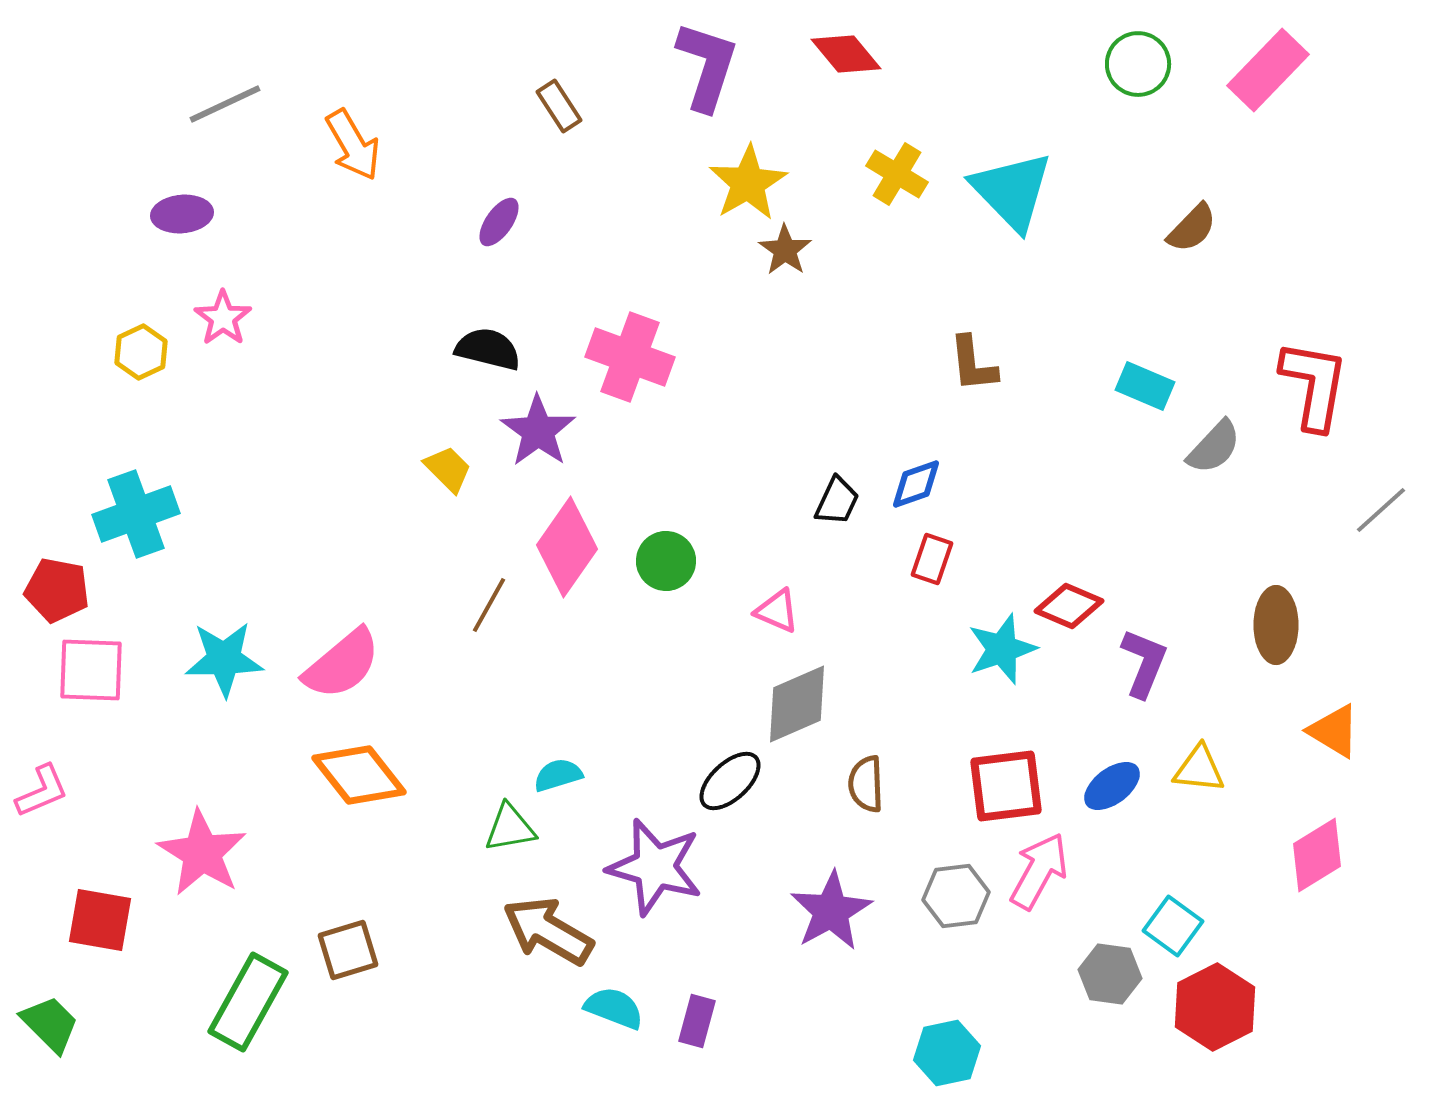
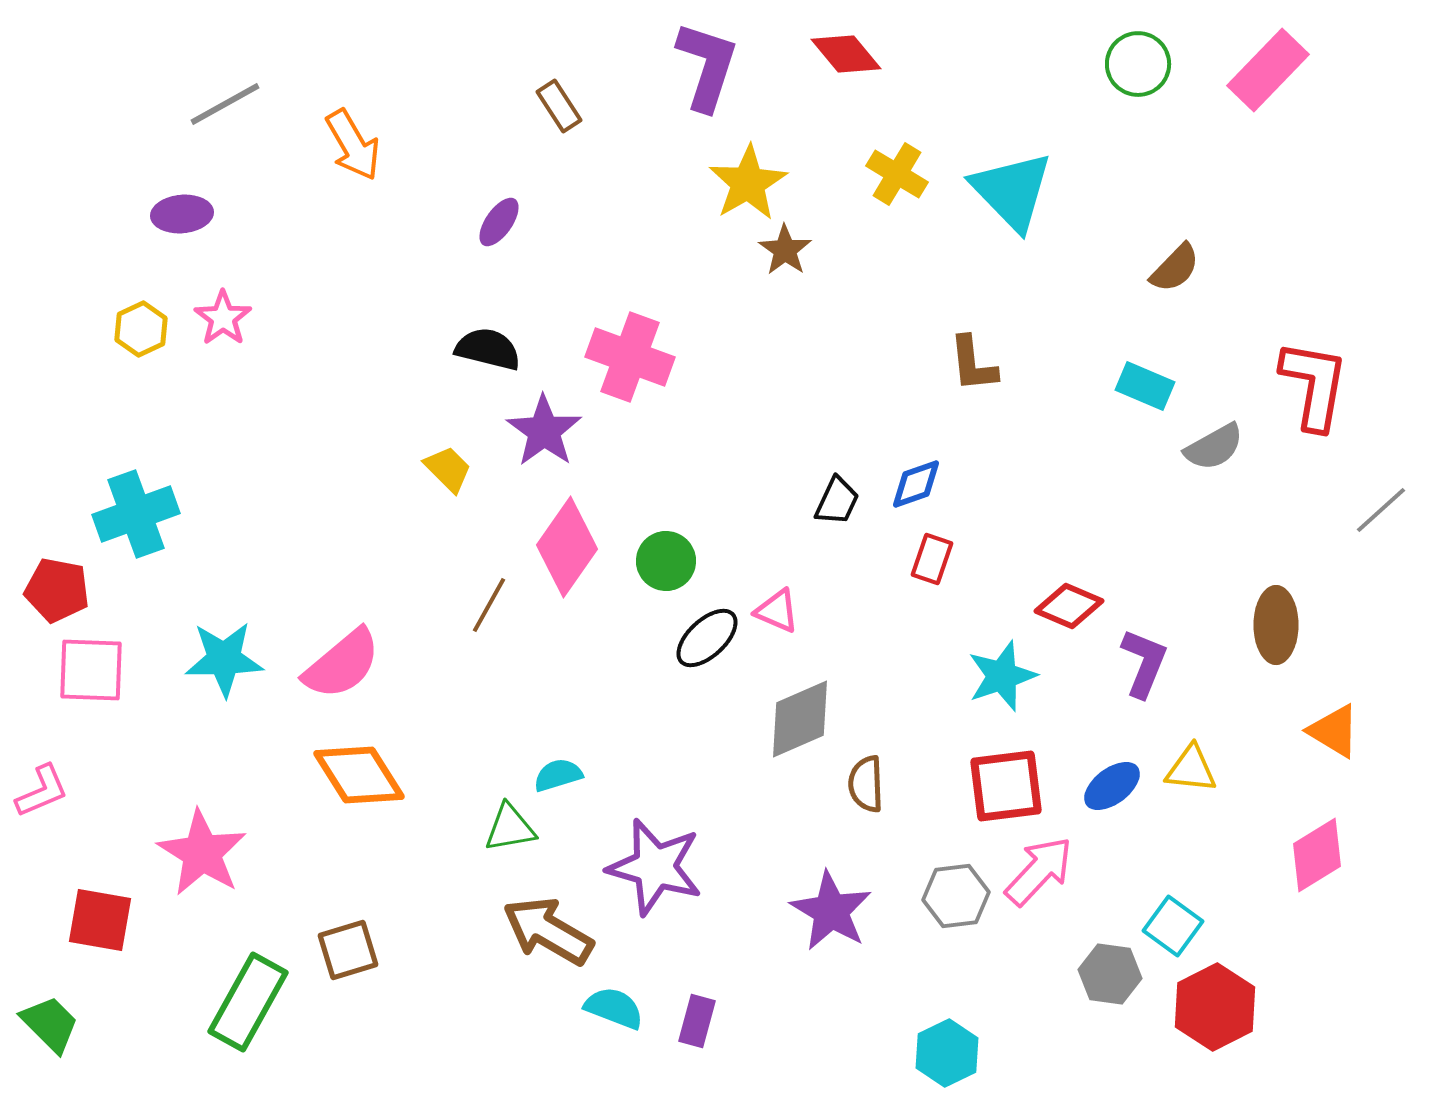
gray line at (225, 104): rotated 4 degrees counterclockwise
brown semicircle at (1192, 228): moved 17 px left, 40 px down
yellow hexagon at (141, 352): moved 23 px up
purple star at (538, 431): moved 6 px right
gray semicircle at (1214, 447): rotated 18 degrees clockwise
cyan star at (1002, 649): moved 27 px down
gray diamond at (797, 704): moved 3 px right, 15 px down
yellow triangle at (1199, 769): moved 8 px left
orange diamond at (359, 775): rotated 6 degrees clockwise
black ellipse at (730, 781): moved 23 px left, 143 px up
pink arrow at (1039, 871): rotated 14 degrees clockwise
purple star at (831, 911): rotated 12 degrees counterclockwise
cyan hexagon at (947, 1053): rotated 14 degrees counterclockwise
